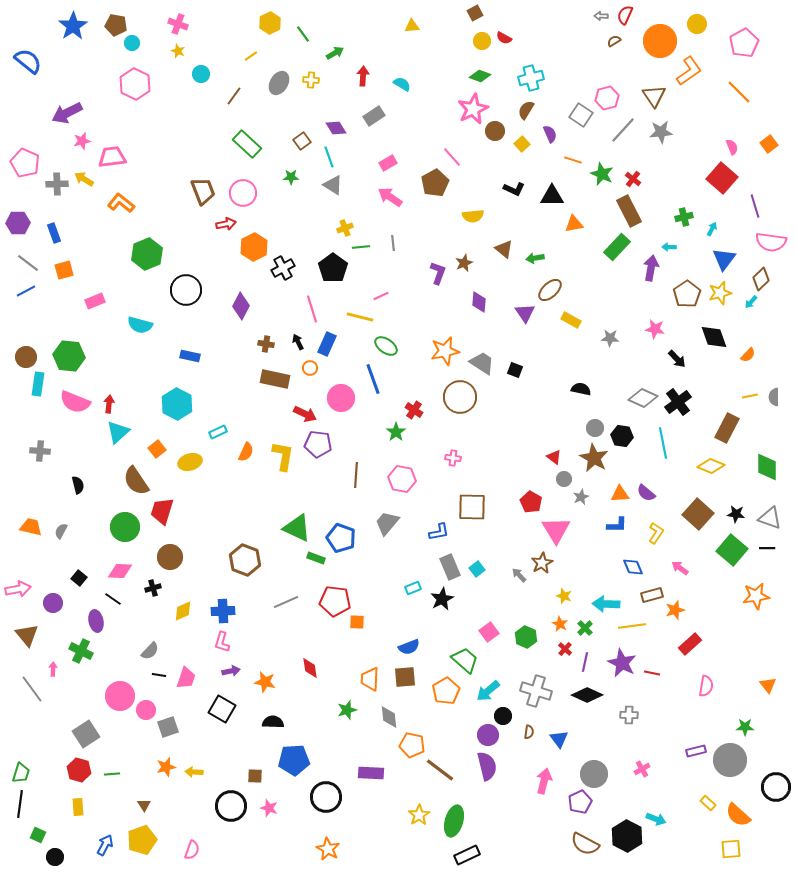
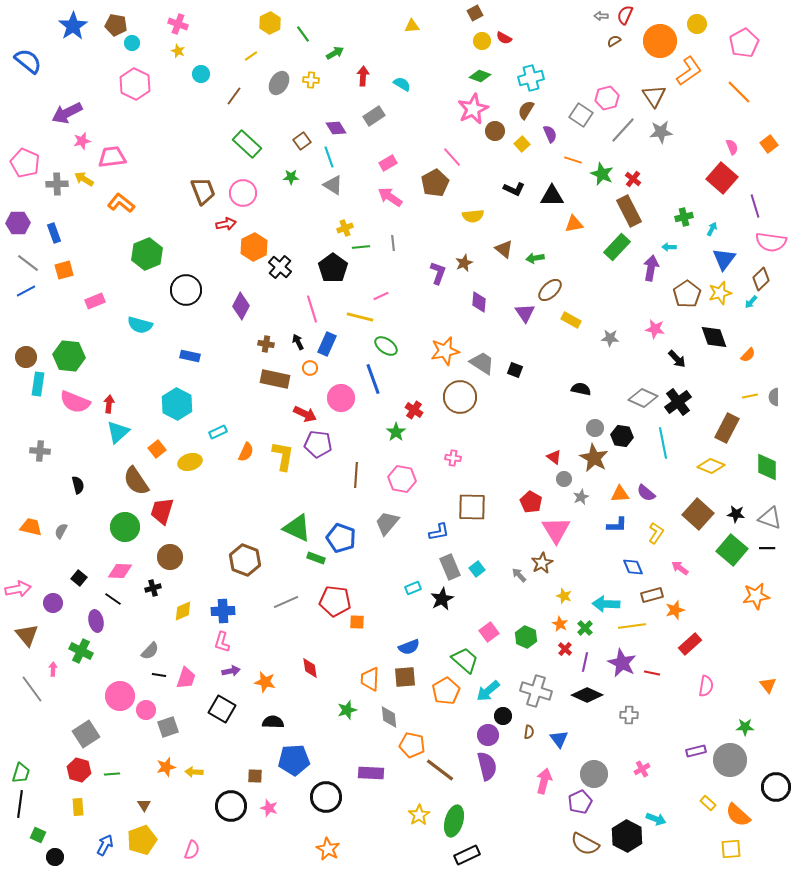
black cross at (283, 268): moved 3 px left, 1 px up; rotated 20 degrees counterclockwise
